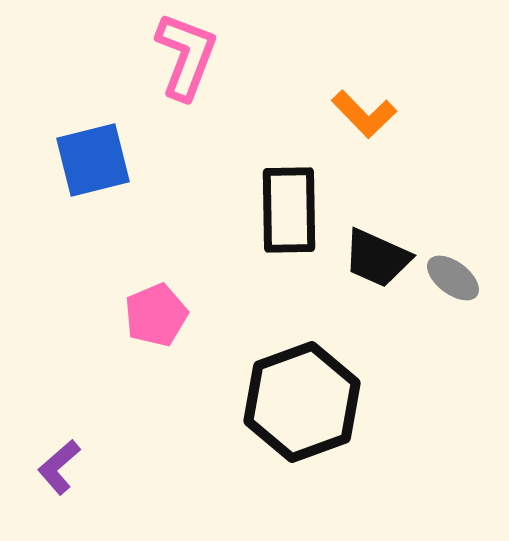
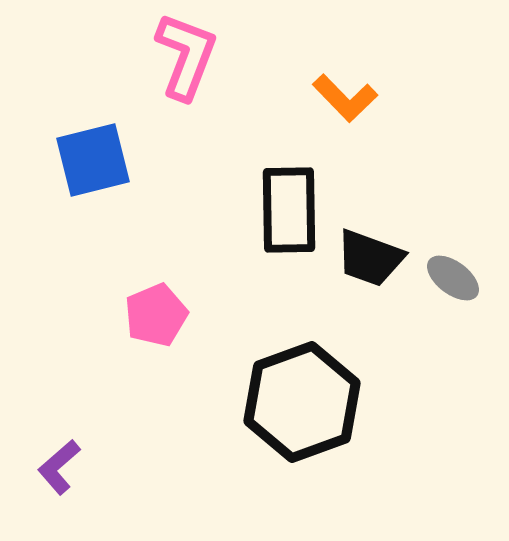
orange L-shape: moved 19 px left, 16 px up
black trapezoid: moved 7 px left; rotated 4 degrees counterclockwise
